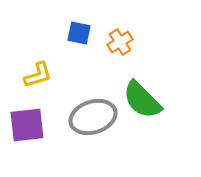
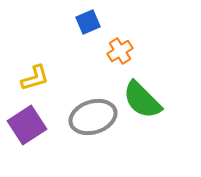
blue square: moved 9 px right, 11 px up; rotated 35 degrees counterclockwise
orange cross: moved 9 px down
yellow L-shape: moved 3 px left, 3 px down
purple square: rotated 27 degrees counterclockwise
